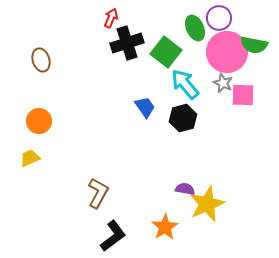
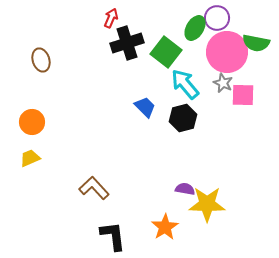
purple circle: moved 2 px left
green ellipse: rotated 55 degrees clockwise
green semicircle: moved 2 px right, 2 px up
blue trapezoid: rotated 10 degrees counterclockwise
orange circle: moved 7 px left, 1 px down
brown L-shape: moved 4 px left, 5 px up; rotated 72 degrees counterclockwise
yellow star: rotated 24 degrees clockwise
black L-shape: rotated 60 degrees counterclockwise
